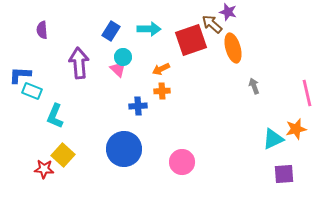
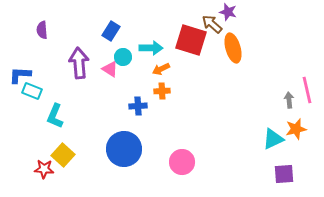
cyan arrow: moved 2 px right, 19 px down
red square: rotated 36 degrees clockwise
pink triangle: moved 8 px left; rotated 12 degrees counterclockwise
gray arrow: moved 35 px right, 14 px down; rotated 14 degrees clockwise
pink line: moved 3 px up
